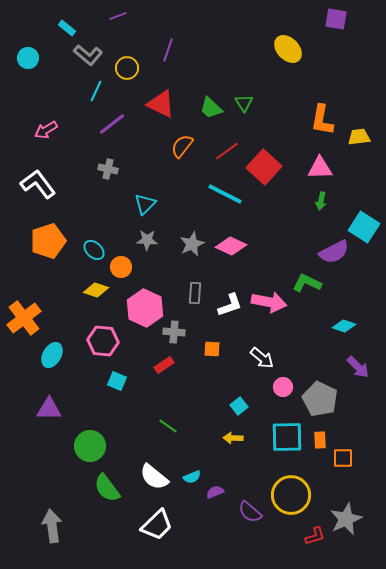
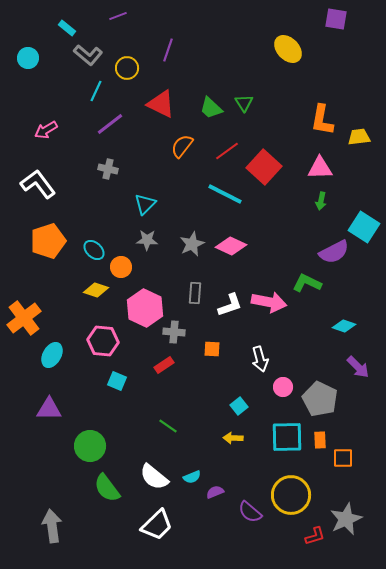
purple line at (112, 124): moved 2 px left
white arrow at (262, 358): moved 2 px left, 1 px down; rotated 35 degrees clockwise
